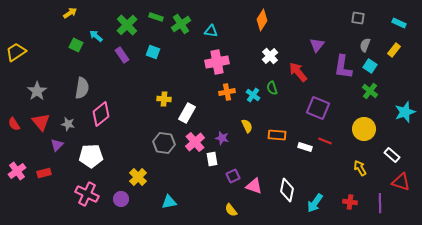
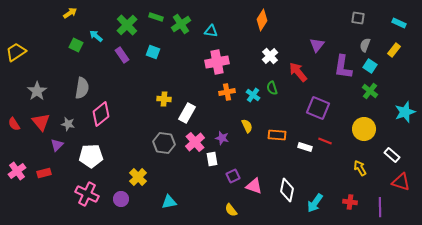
purple line at (380, 203): moved 4 px down
